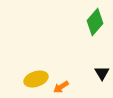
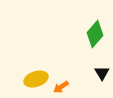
green diamond: moved 12 px down
